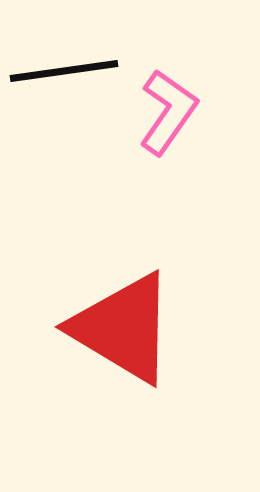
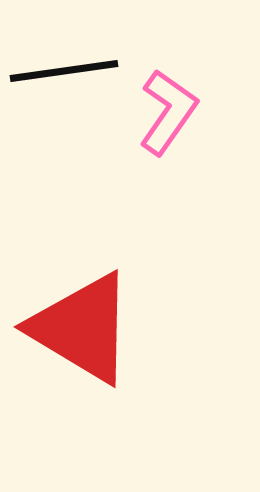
red triangle: moved 41 px left
